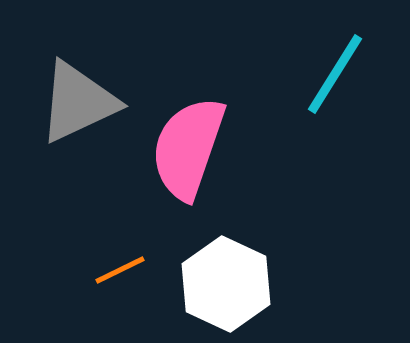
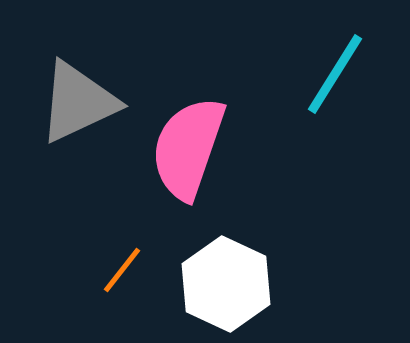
orange line: moved 2 px right; rotated 26 degrees counterclockwise
